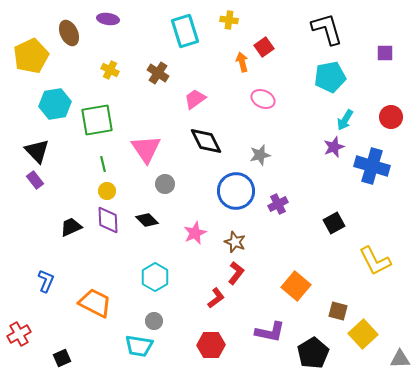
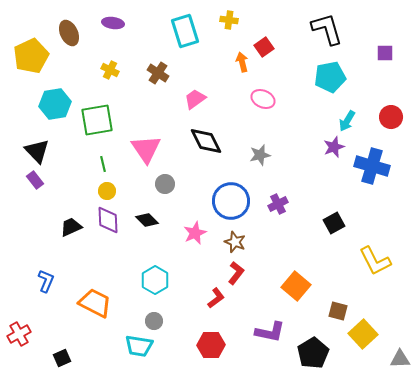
purple ellipse at (108, 19): moved 5 px right, 4 px down
cyan arrow at (345, 120): moved 2 px right, 1 px down
blue circle at (236, 191): moved 5 px left, 10 px down
cyan hexagon at (155, 277): moved 3 px down
